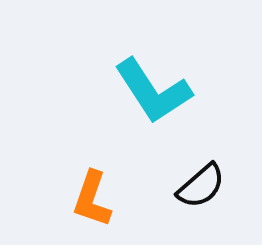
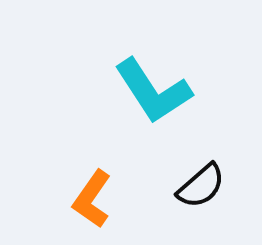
orange L-shape: rotated 16 degrees clockwise
